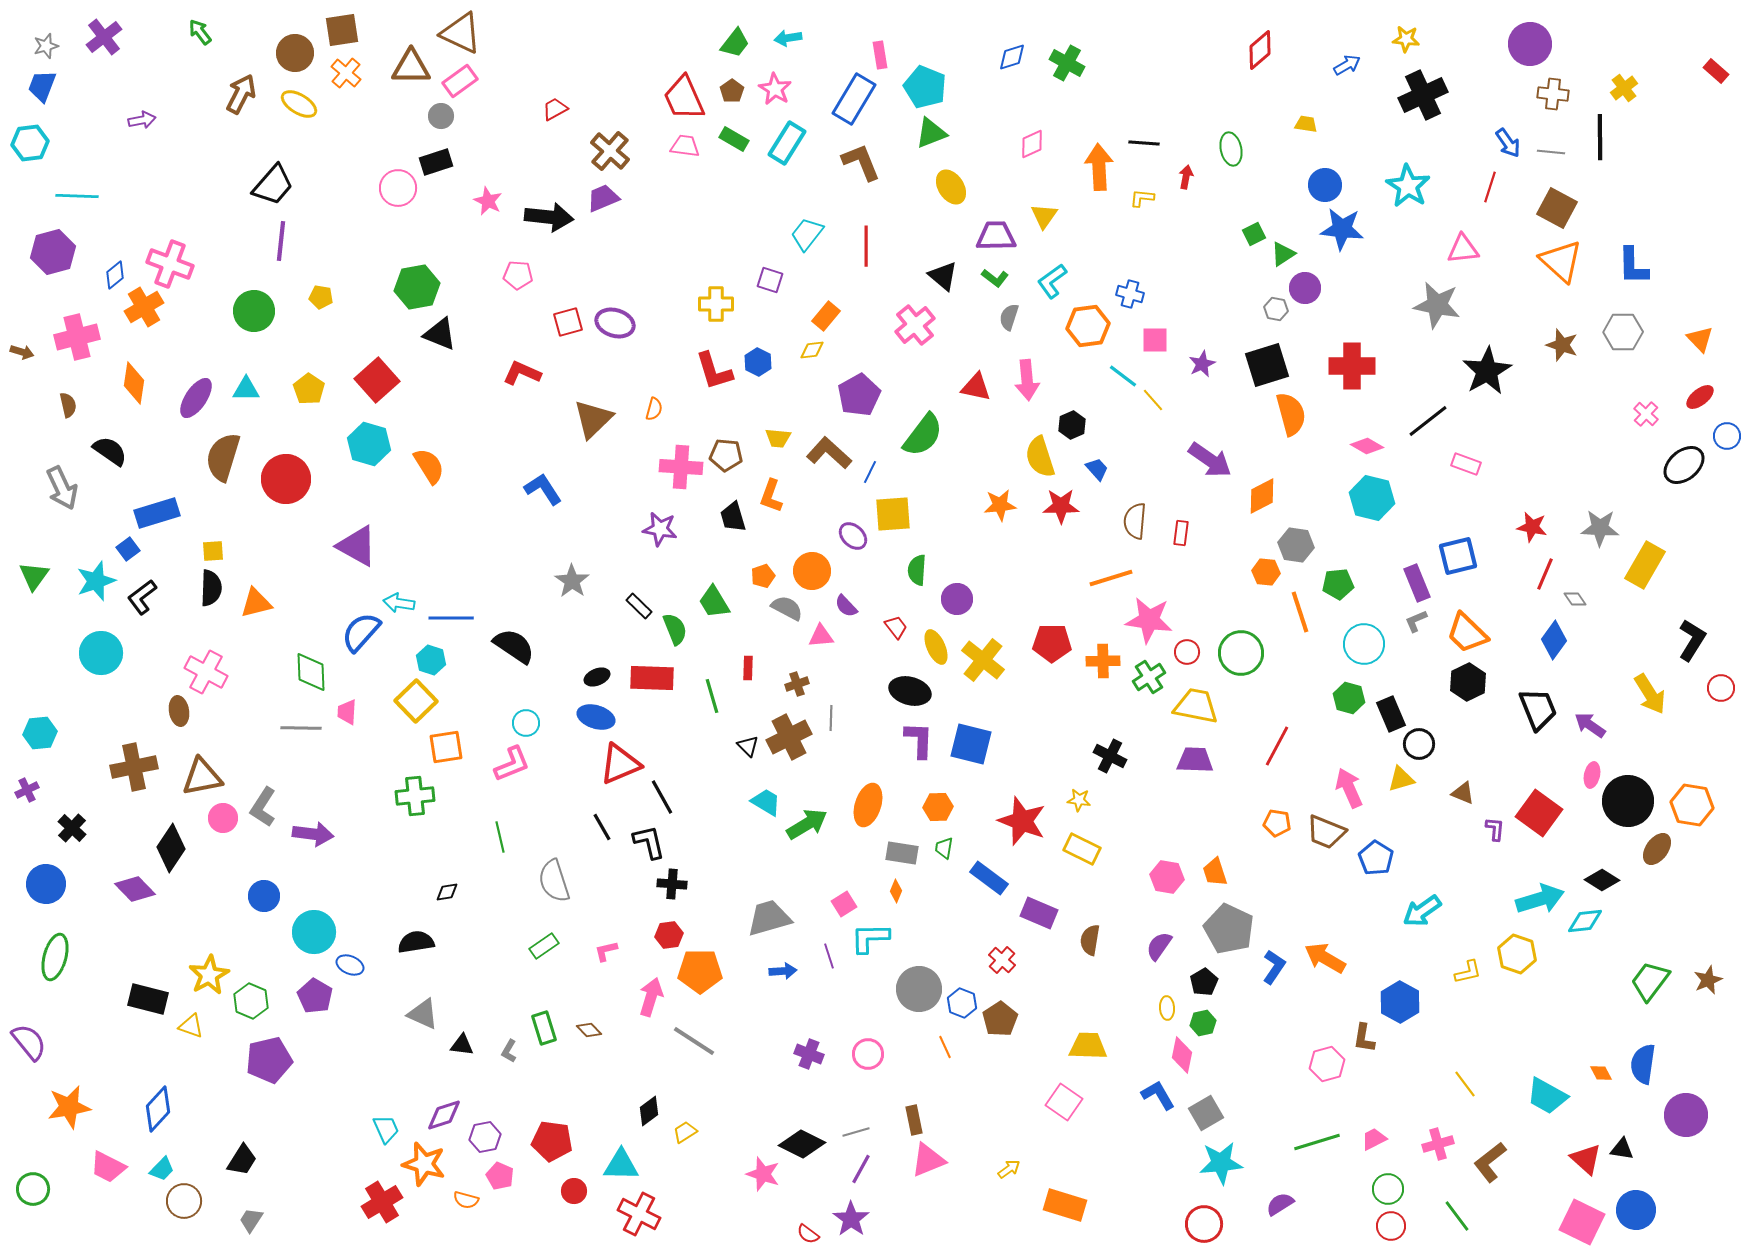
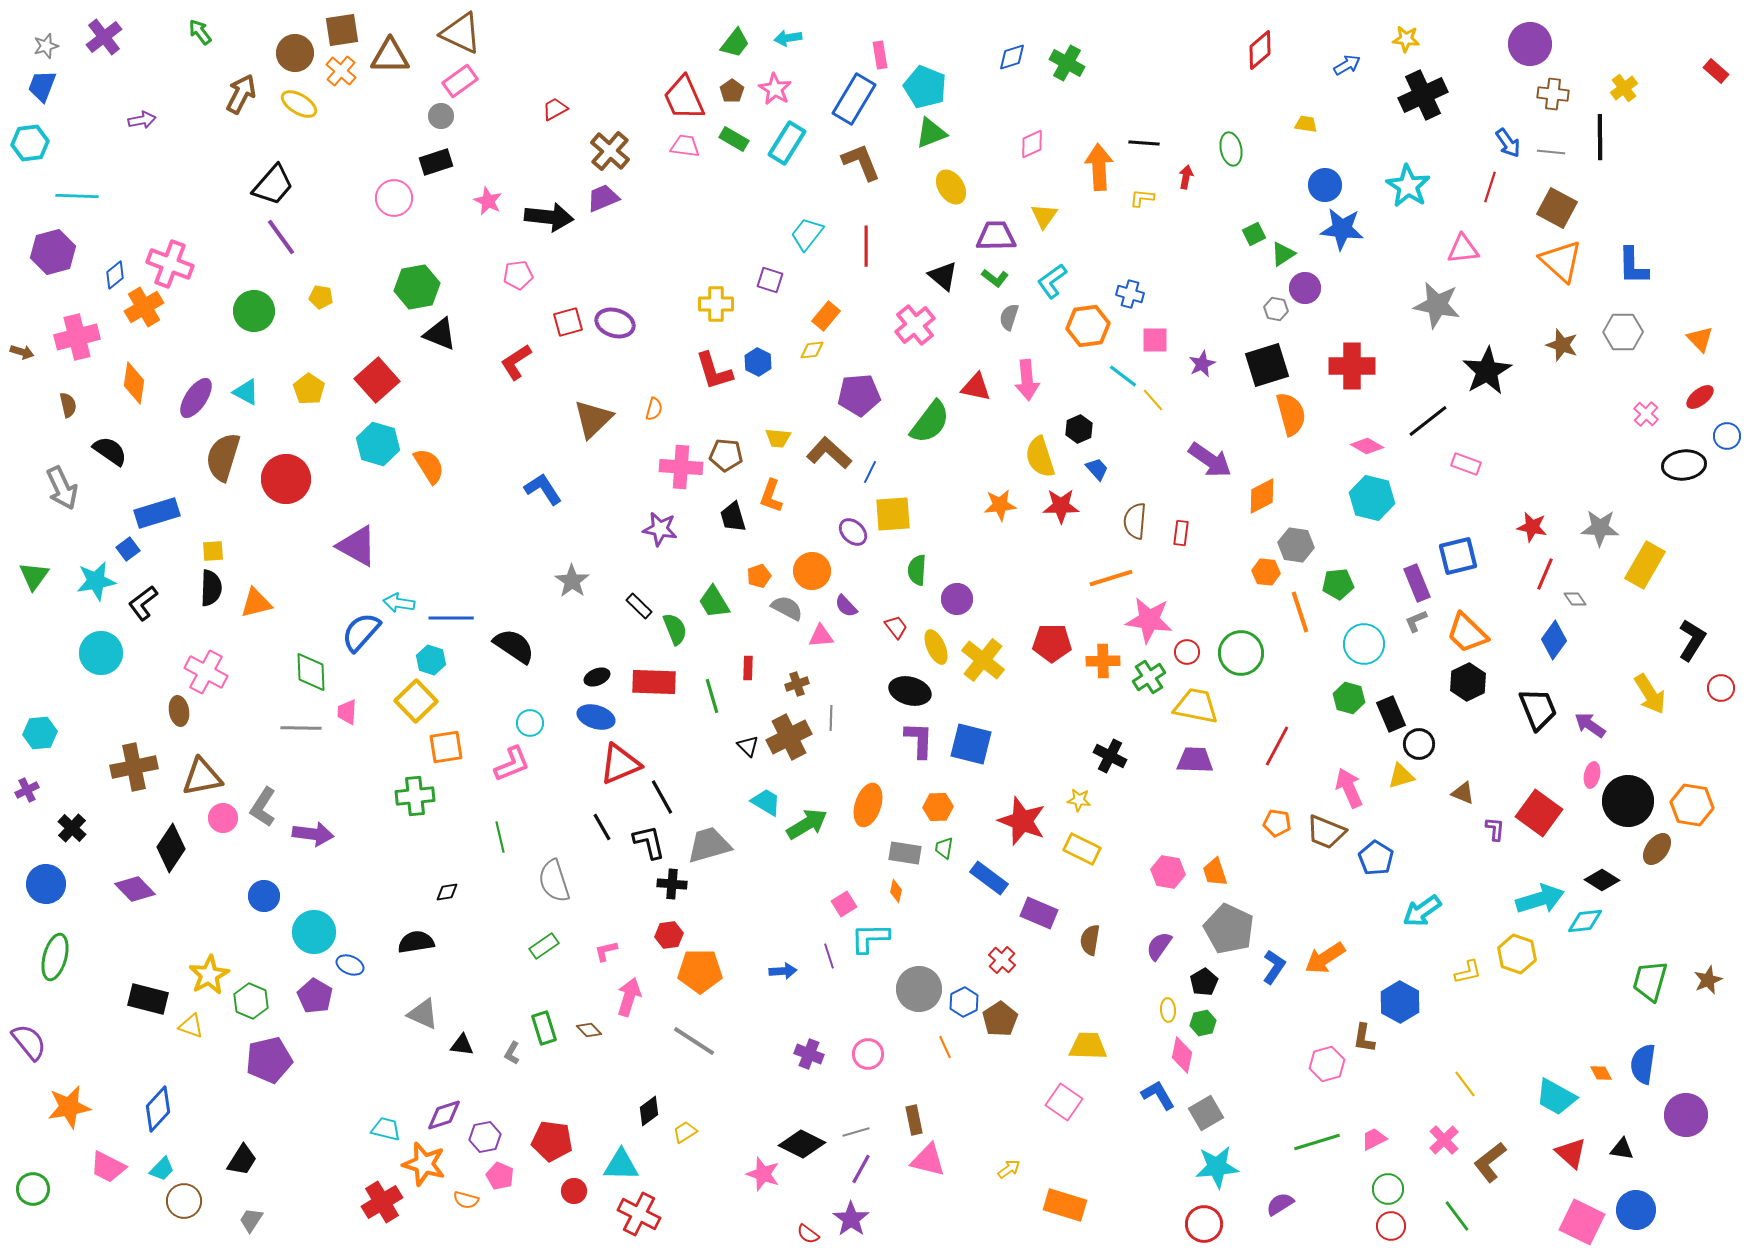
brown triangle at (411, 67): moved 21 px left, 11 px up
orange cross at (346, 73): moved 5 px left, 2 px up
pink circle at (398, 188): moved 4 px left, 10 px down
purple line at (281, 241): moved 4 px up; rotated 42 degrees counterclockwise
pink pentagon at (518, 275): rotated 12 degrees counterclockwise
red L-shape at (522, 373): moved 6 px left, 11 px up; rotated 57 degrees counterclockwise
cyan triangle at (246, 389): moved 3 px down; rotated 28 degrees clockwise
purple pentagon at (859, 395): rotated 24 degrees clockwise
black hexagon at (1072, 425): moved 7 px right, 4 px down
green semicircle at (923, 435): moved 7 px right, 13 px up
cyan hexagon at (369, 444): moved 9 px right
black ellipse at (1684, 465): rotated 33 degrees clockwise
purple ellipse at (853, 536): moved 4 px up
orange pentagon at (763, 576): moved 4 px left
cyan star at (96, 581): rotated 9 degrees clockwise
black L-shape at (142, 597): moved 1 px right, 6 px down
red rectangle at (652, 678): moved 2 px right, 4 px down
cyan circle at (526, 723): moved 4 px right
yellow triangle at (1401, 779): moved 3 px up
gray rectangle at (902, 853): moved 3 px right
pink hexagon at (1167, 877): moved 1 px right, 5 px up
orange diamond at (896, 891): rotated 10 degrees counterclockwise
gray trapezoid at (769, 918): moved 60 px left, 73 px up
orange arrow at (1325, 958): rotated 63 degrees counterclockwise
green trapezoid at (1650, 981): rotated 21 degrees counterclockwise
pink arrow at (651, 997): moved 22 px left
blue hexagon at (962, 1003): moved 2 px right, 1 px up; rotated 12 degrees clockwise
yellow ellipse at (1167, 1008): moved 1 px right, 2 px down
gray L-shape at (509, 1051): moved 3 px right, 2 px down
cyan trapezoid at (1547, 1096): moved 9 px right, 1 px down
cyan trapezoid at (386, 1129): rotated 52 degrees counterclockwise
pink cross at (1438, 1144): moved 6 px right, 4 px up; rotated 28 degrees counterclockwise
red triangle at (1586, 1159): moved 15 px left, 6 px up
pink triangle at (928, 1160): rotated 36 degrees clockwise
cyan star at (1221, 1163): moved 4 px left, 4 px down
